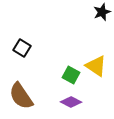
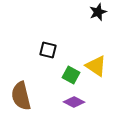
black star: moved 4 px left
black square: moved 26 px right, 2 px down; rotated 18 degrees counterclockwise
brown semicircle: rotated 20 degrees clockwise
purple diamond: moved 3 px right
